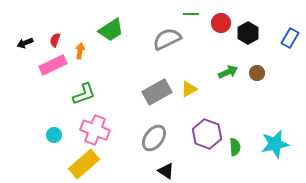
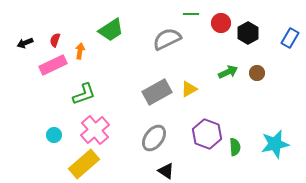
pink cross: rotated 28 degrees clockwise
